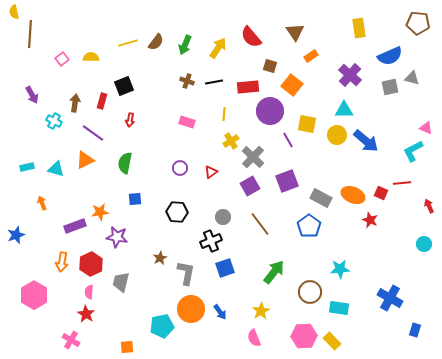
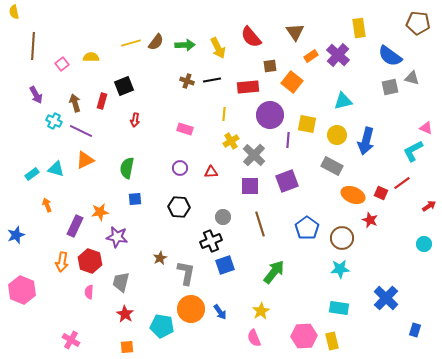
brown line at (30, 34): moved 3 px right, 12 px down
yellow line at (128, 43): moved 3 px right
green arrow at (185, 45): rotated 114 degrees counterclockwise
yellow arrow at (218, 48): rotated 120 degrees clockwise
blue semicircle at (390, 56): rotated 60 degrees clockwise
pink square at (62, 59): moved 5 px down
brown square at (270, 66): rotated 24 degrees counterclockwise
purple cross at (350, 75): moved 12 px left, 20 px up
black line at (214, 82): moved 2 px left, 2 px up
orange square at (292, 85): moved 3 px up
purple arrow at (32, 95): moved 4 px right
brown arrow at (75, 103): rotated 24 degrees counterclockwise
cyan triangle at (344, 110): moved 1 px left, 9 px up; rotated 12 degrees counterclockwise
purple circle at (270, 111): moved 4 px down
red arrow at (130, 120): moved 5 px right
pink rectangle at (187, 122): moved 2 px left, 7 px down
purple line at (93, 133): moved 12 px left, 2 px up; rotated 10 degrees counterclockwise
purple line at (288, 140): rotated 35 degrees clockwise
blue arrow at (366, 141): rotated 64 degrees clockwise
gray cross at (253, 157): moved 1 px right, 2 px up
green semicircle at (125, 163): moved 2 px right, 5 px down
cyan rectangle at (27, 167): moved 5 px right, 7 px down; rotated 24 degrees counterclockwise
red triangle at (211, 172): rotated 32 degrees clockwise
red line at (402, 183): rotated 30 degrees counterclockwise
purple square at (250, 186): rotated 30 degrees clockwise
gray rectangle at (321, 198): moved 11 px right, 32 px up
orange arrow at (42, 203): moved 5 px right, 2 px down
red arrow at (429, 206): rotated 80 degrees clockwise
black hexagon at (177, 212): moved 2 px right, 5 px up
brown line at (260, 224): rotated 20 degrees clockwise
purple rectangle at (75, 226): rotated 45 degrees counterclockwise
blue pentagon at (309, 226): moved 2 px left, 2 px down
red hexagon at (91, 264): moved 1 px left, 3 px up; rotated 15 degrees counterclockwise
blue square at (225, 268): moved 3 px up
brown circle at (310, 292): moved 32 px right, 54 px up
pink hexagon at (34, 295): moved 12 px left, 5 px up; rotated 8 degrees counterclockwise
blue cross at (390, 298): moved 4 px left; rotated 15 degrees clockwise
red star at (86, 314): moved 39 px right
cyan pentagon at (162, 326): rotated 20 degrees clockwise
yellow rectangle at (332, 341): rotated 30 degrees clockwise
